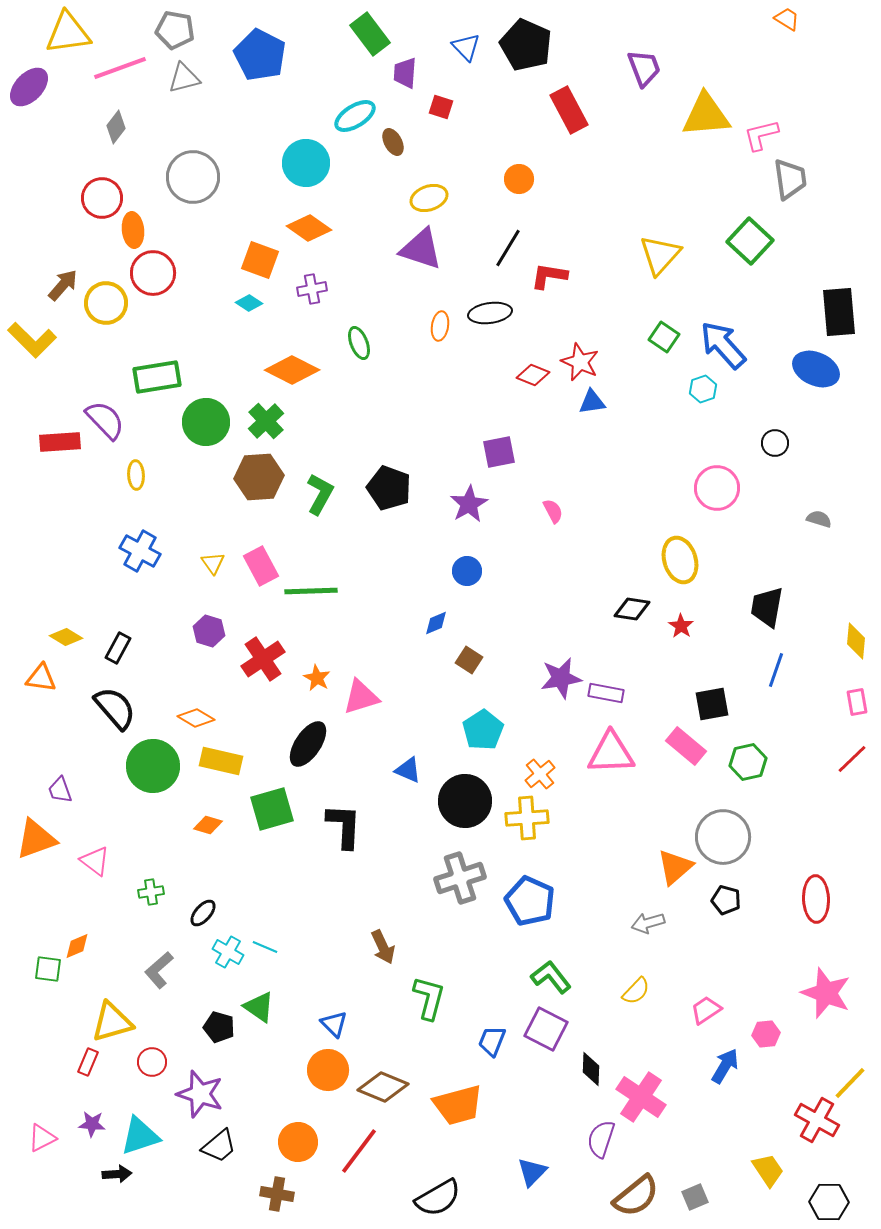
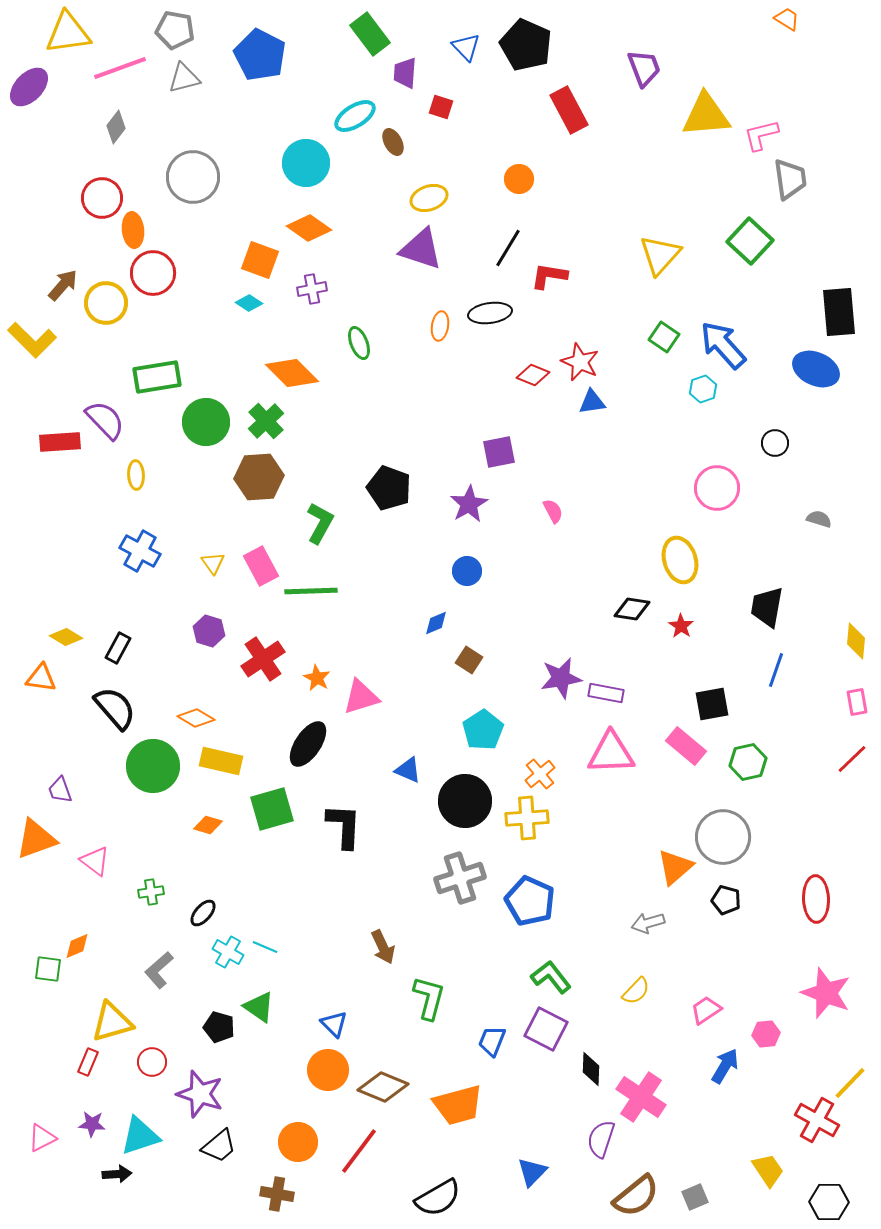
orange diamond at (292, 370): moved 3 px down; rotated 18 degrees clockwise
green L-shape at (320, 494): moved 29 px down
